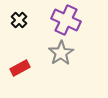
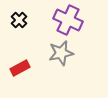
purple cross: moved 2 px right
gray star: rotated 20 degrees clockwise
